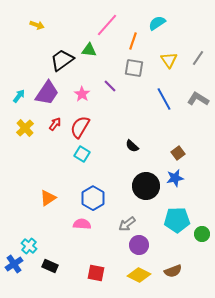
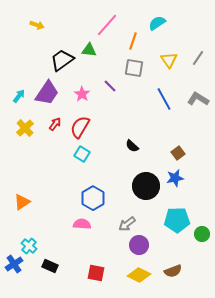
orange triangle: moved 26 px left, 4 px down
